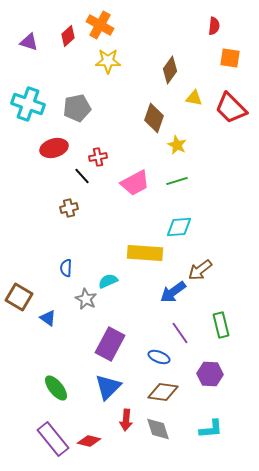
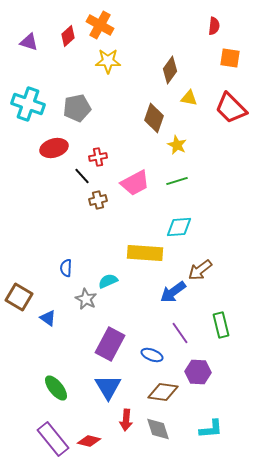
yellow triangle at (194, 98): moved 5 px left
brown cross at (69, 208): moved 29 px right, 8 px up
blue ellipse at (159, 357): moved 7 px left, 2 px up
purple hexagon at (210, 374): moved 12 px left, 2 px up
blue triangle at (108, 387): rotated 16 degrees counterclockwise
